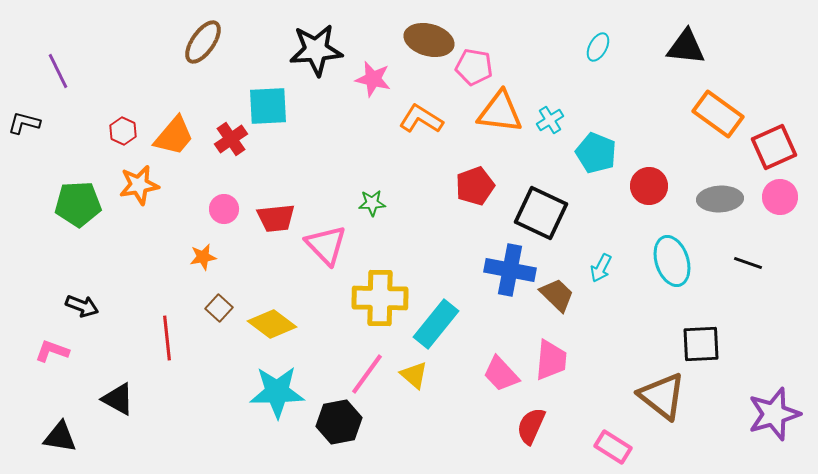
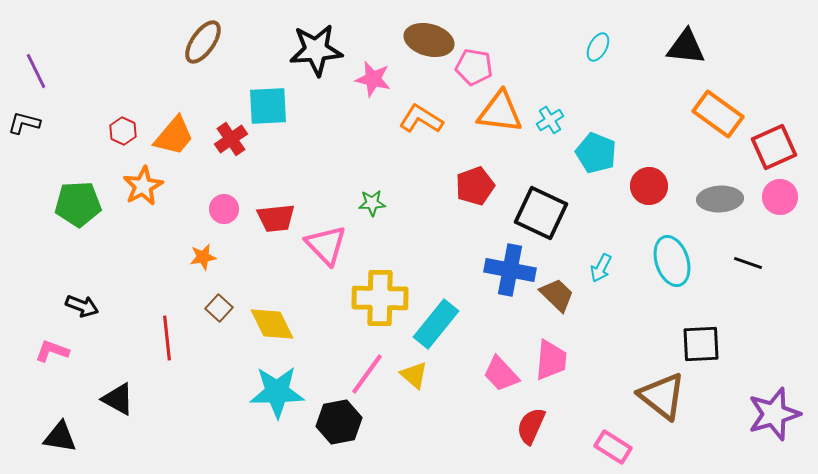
purple line at (58, 71): moved 22 px left
orange star at (139, 185): moved 4 px right, 1 px down; rotated 18 degrees counterclockwise
yellow diamond at (272, 324): rotated 27 degrees clockwise
